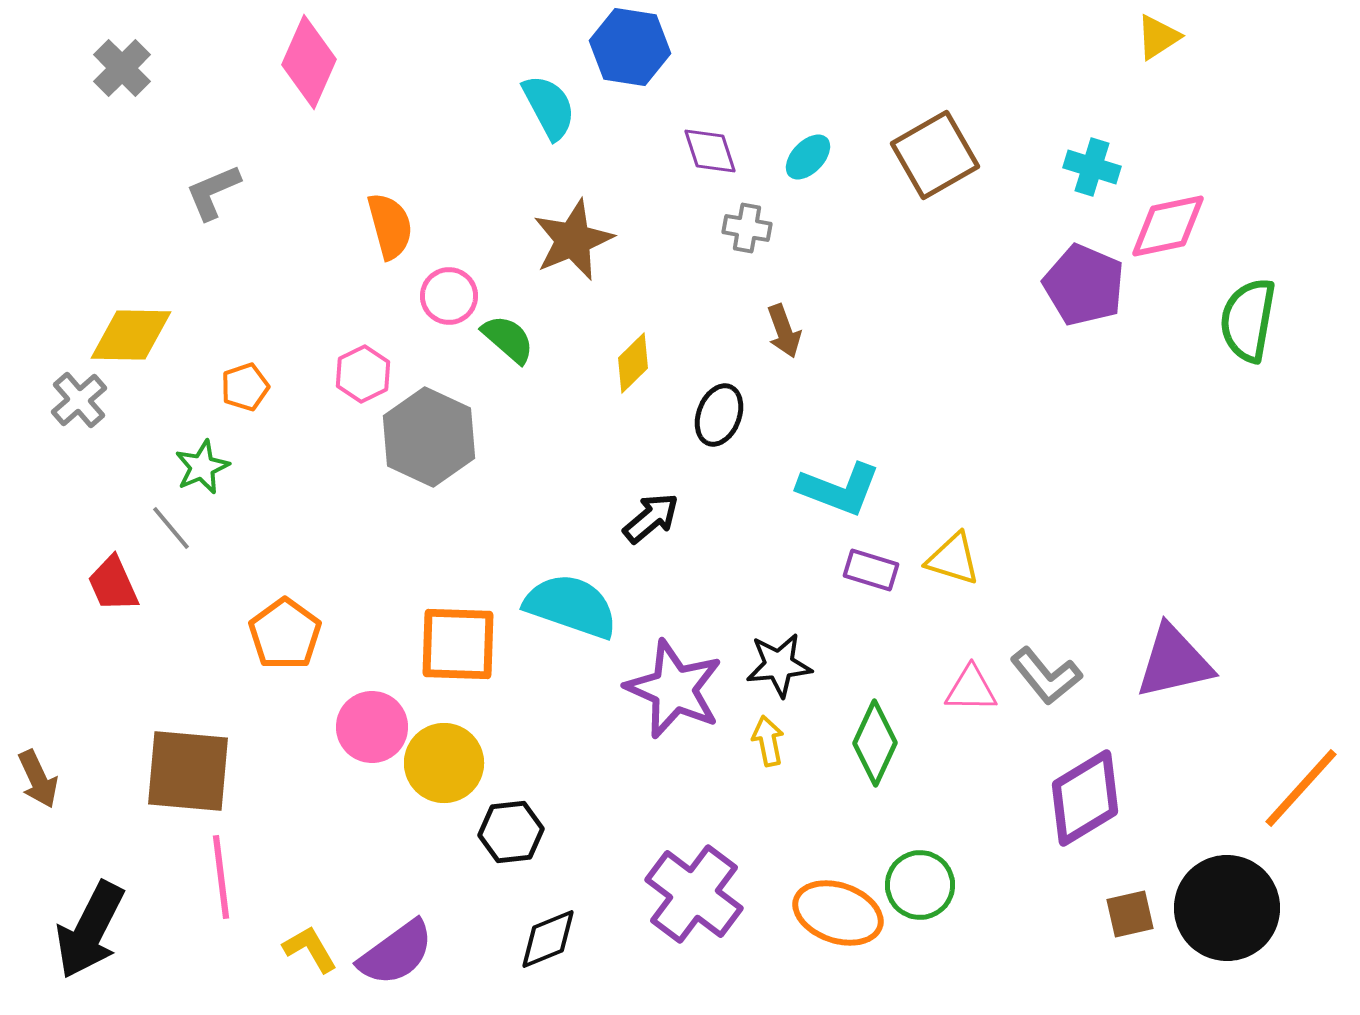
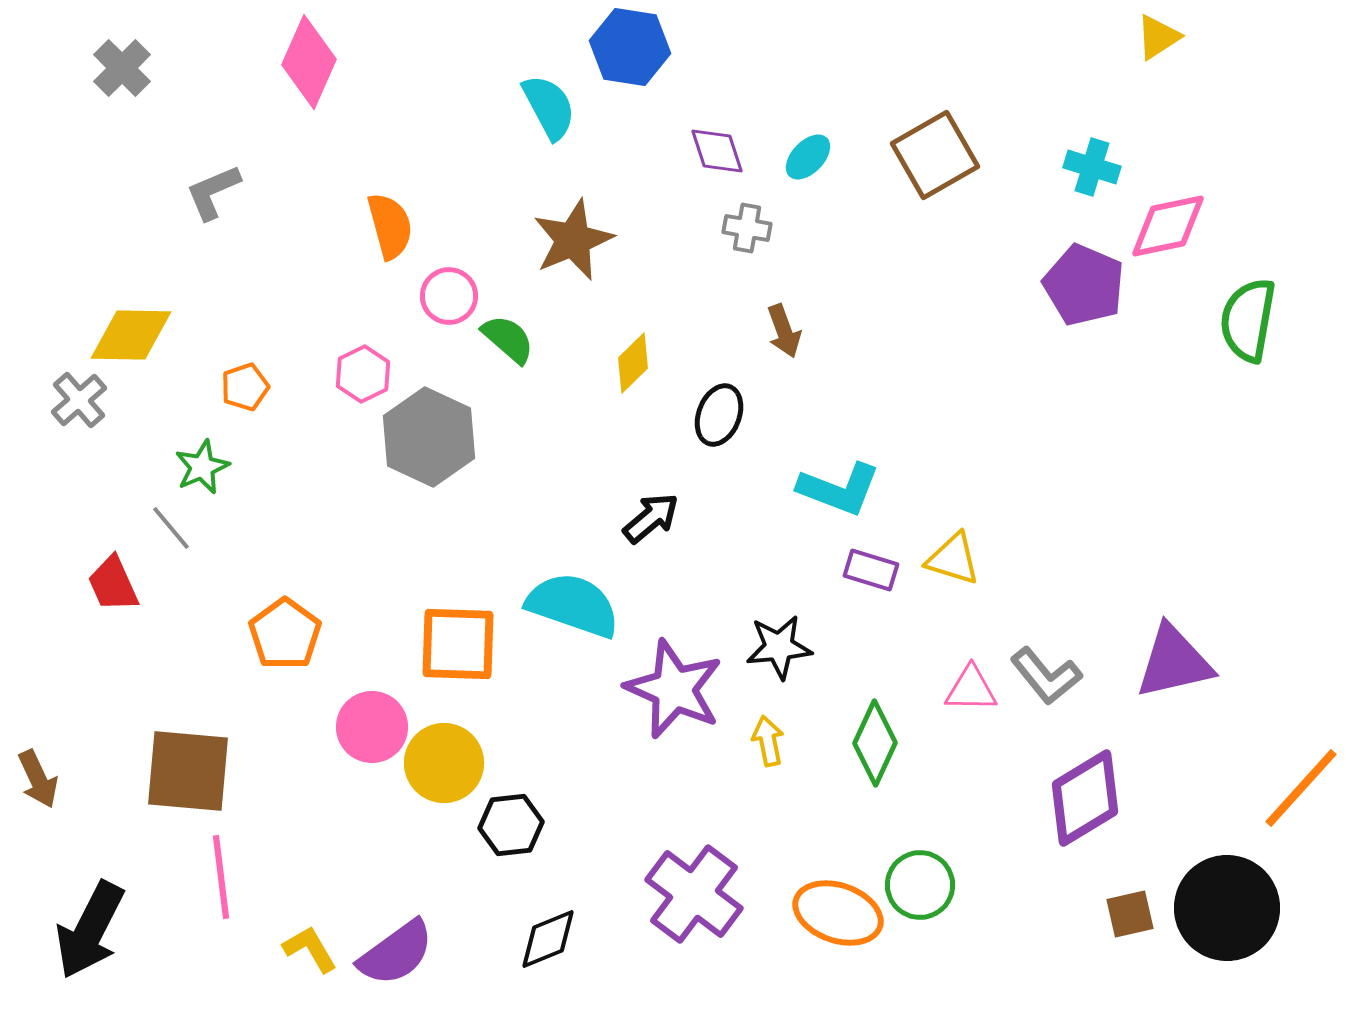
purple diamond at (710, 151): moved 7 px right
cyan semicircle at (571, 606): moved 2 px right, 1 px up
black star at (779, 665): moved 18 px up
black hexagon at (511, 832): moved 7 px up
